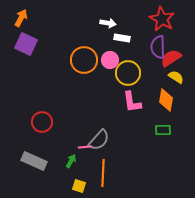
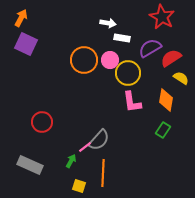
red star: moved 2 px up
purple semicircle: moved 8 px left, 1 px down; rotated 60 degrees clockwise
yellow semicircle: moved 5 px right, 1 px down
green rectangle: rotated 56 degrees counterclockwise
pink line: rotated 32 degrees counterclockwise
gray rectangle: moved 4 px left, 4 px down
